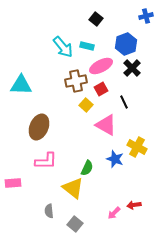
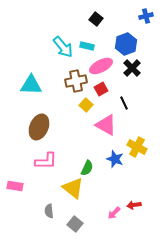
cyan triangle: moved 10 px right
black line: moved 1 px down
pink rectangle: moved 2 px right, 3 px down; rotated 14 degrees clockwise
